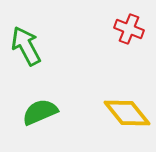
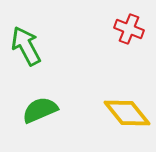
green semicircle: moved 2 px up
